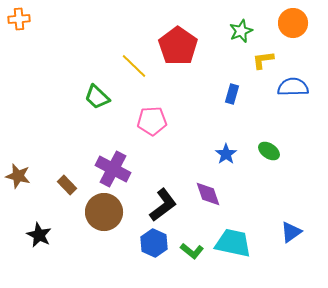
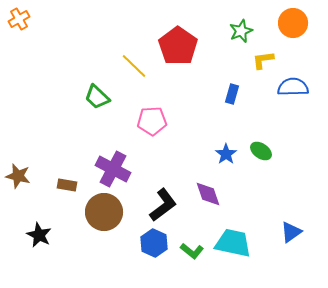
orange cross: rotated 25 degrees counterclockwise
green ellipse: moved 8 px left
brown rectangle: rotated 36 degrees counterclockwise
